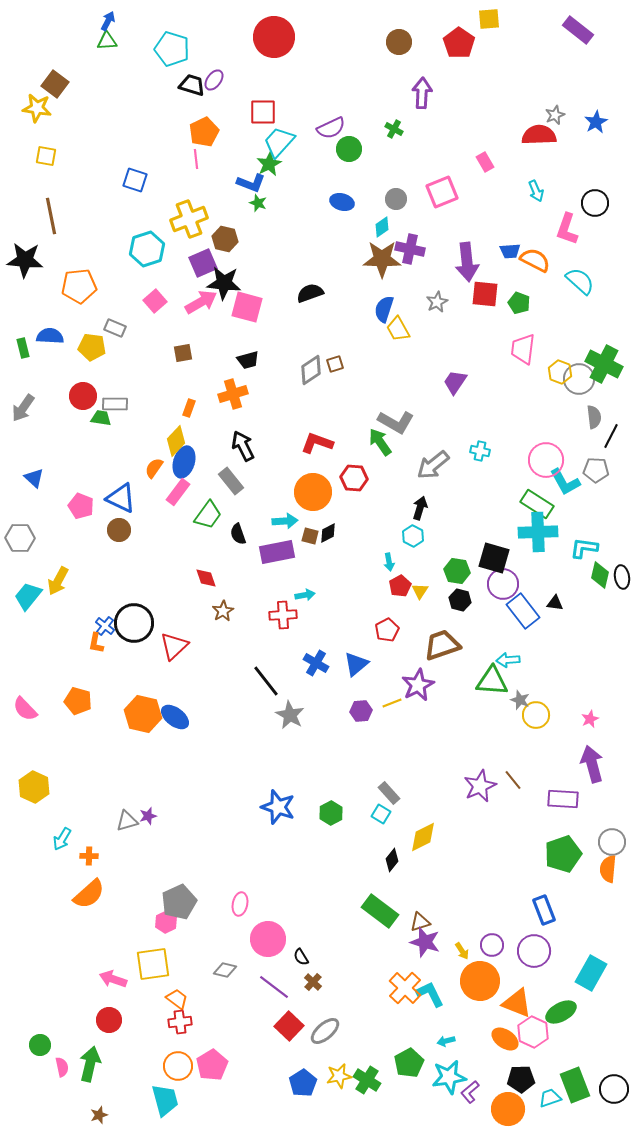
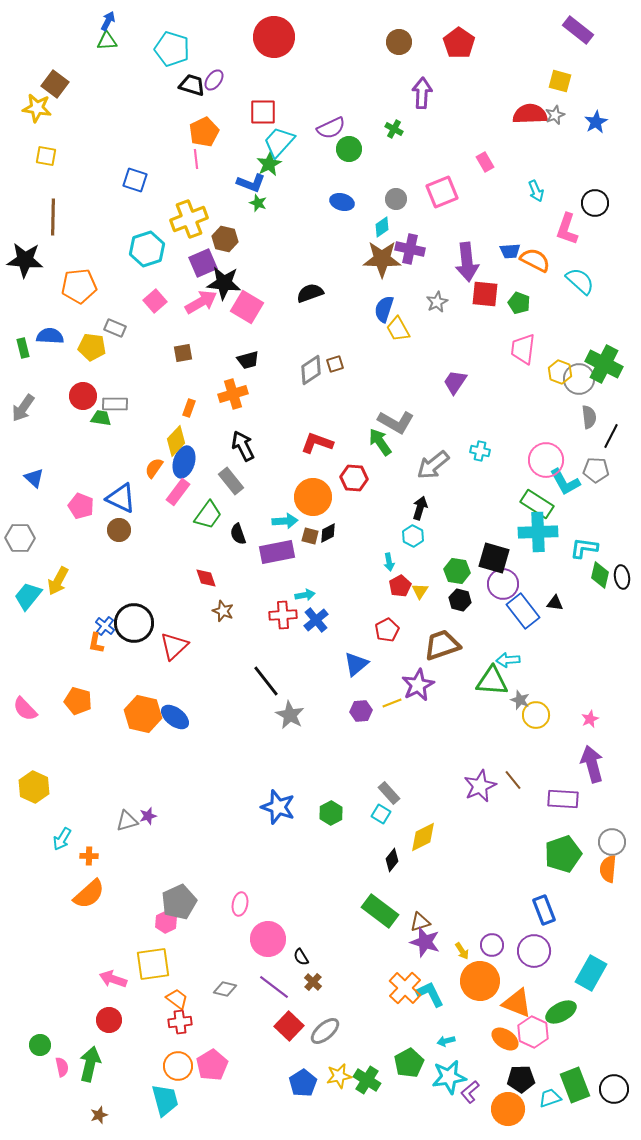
yellow square at (489, 19): moved 71 px right, 62 px down; rotated 20 degrees clockwise
red semicircle at (539, 135): moved 9 px left, 21 px up
brown line at (51, 216): moved 2 px right, 1 px down; rotated 12 degrees clockwise
pink square at (247, 307): rotated 16 degrees clockwise
gray semicircle at (594, 417): moved 5 px left
orange circle at (313, 492): moved 5 px down
brown star at (223, 611): rotated 20 degrees counterclockwise
blue cross at (316, 663): moved 43 px up; rotated 20 degrees clockwise
gray diamond at (225, 970): moved 19 px down
